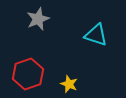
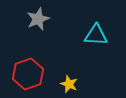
cyan triangle: rotated 15 degrees counterclockwise
